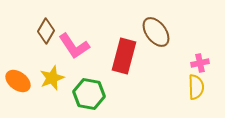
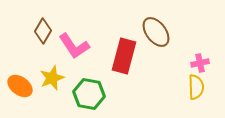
brown diamond: moved 3 px left
orange ellipse: moved 2 px right, 5 px down
